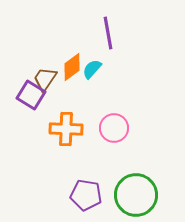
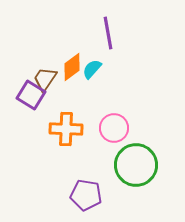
green circle: moved 30 px up
